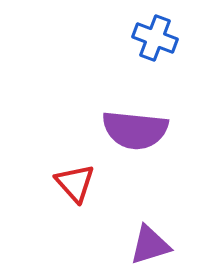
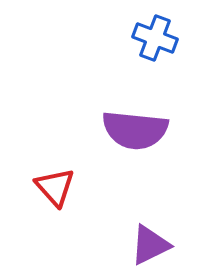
red triangle: moved 20 px left, 4 px down
purple triangle: rotated 9 degrees counterclockwise
